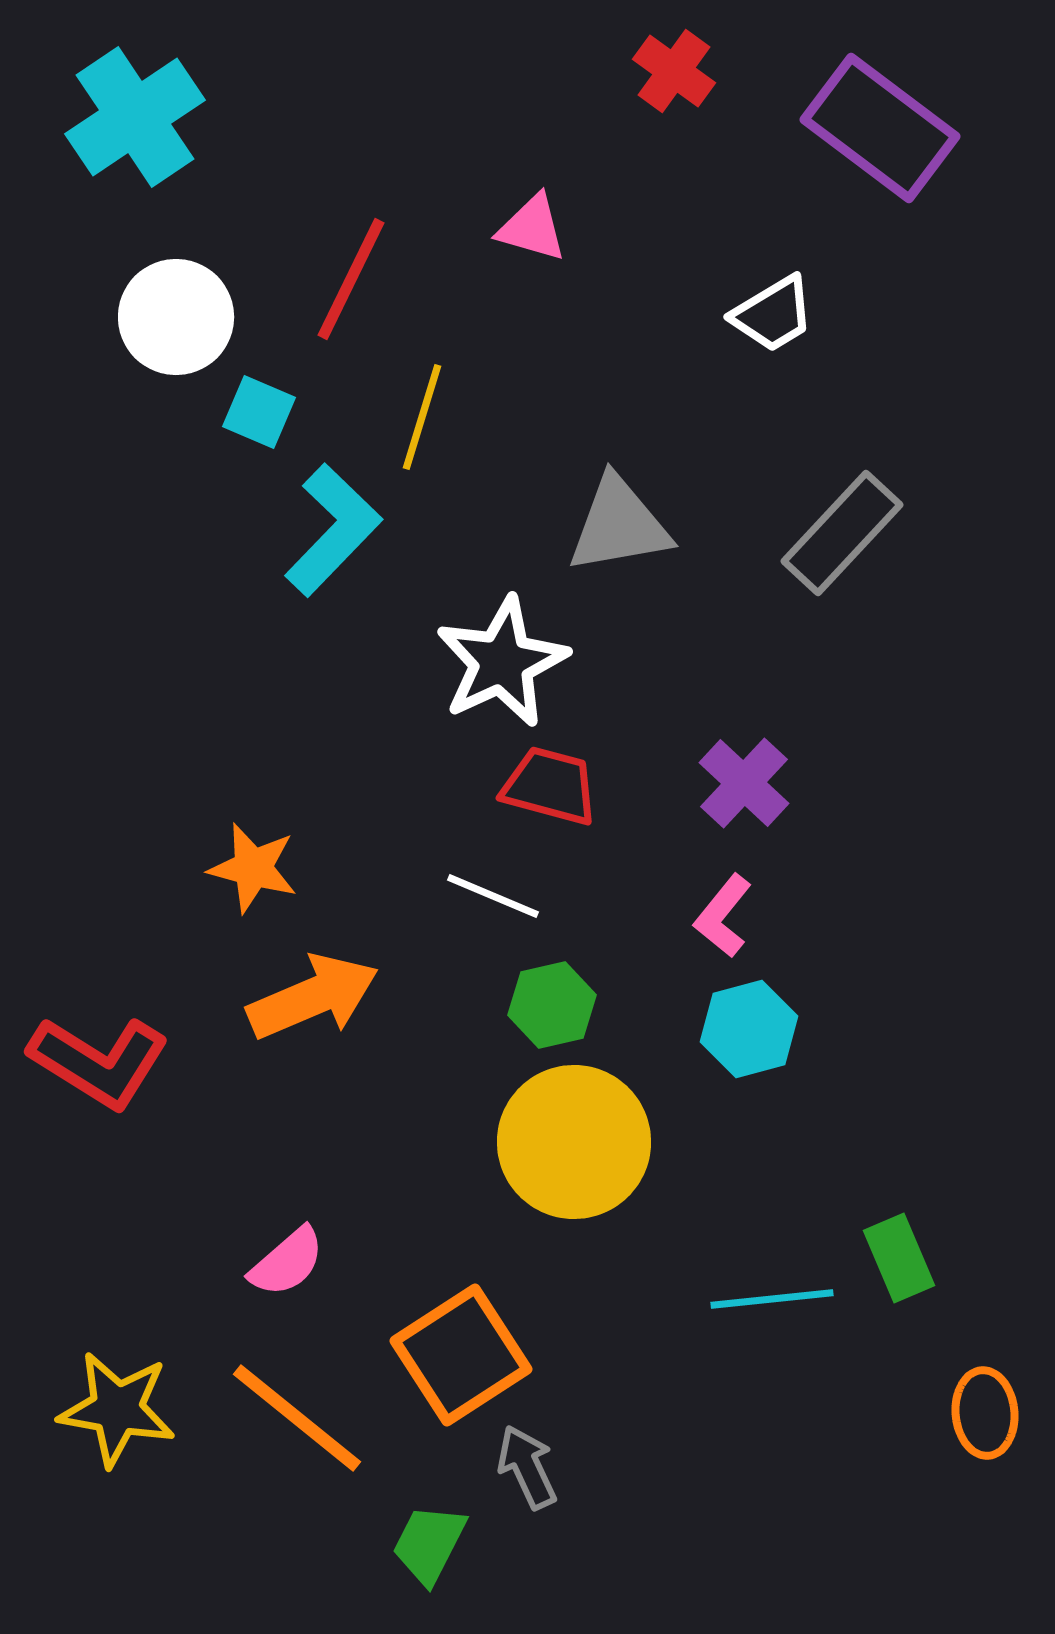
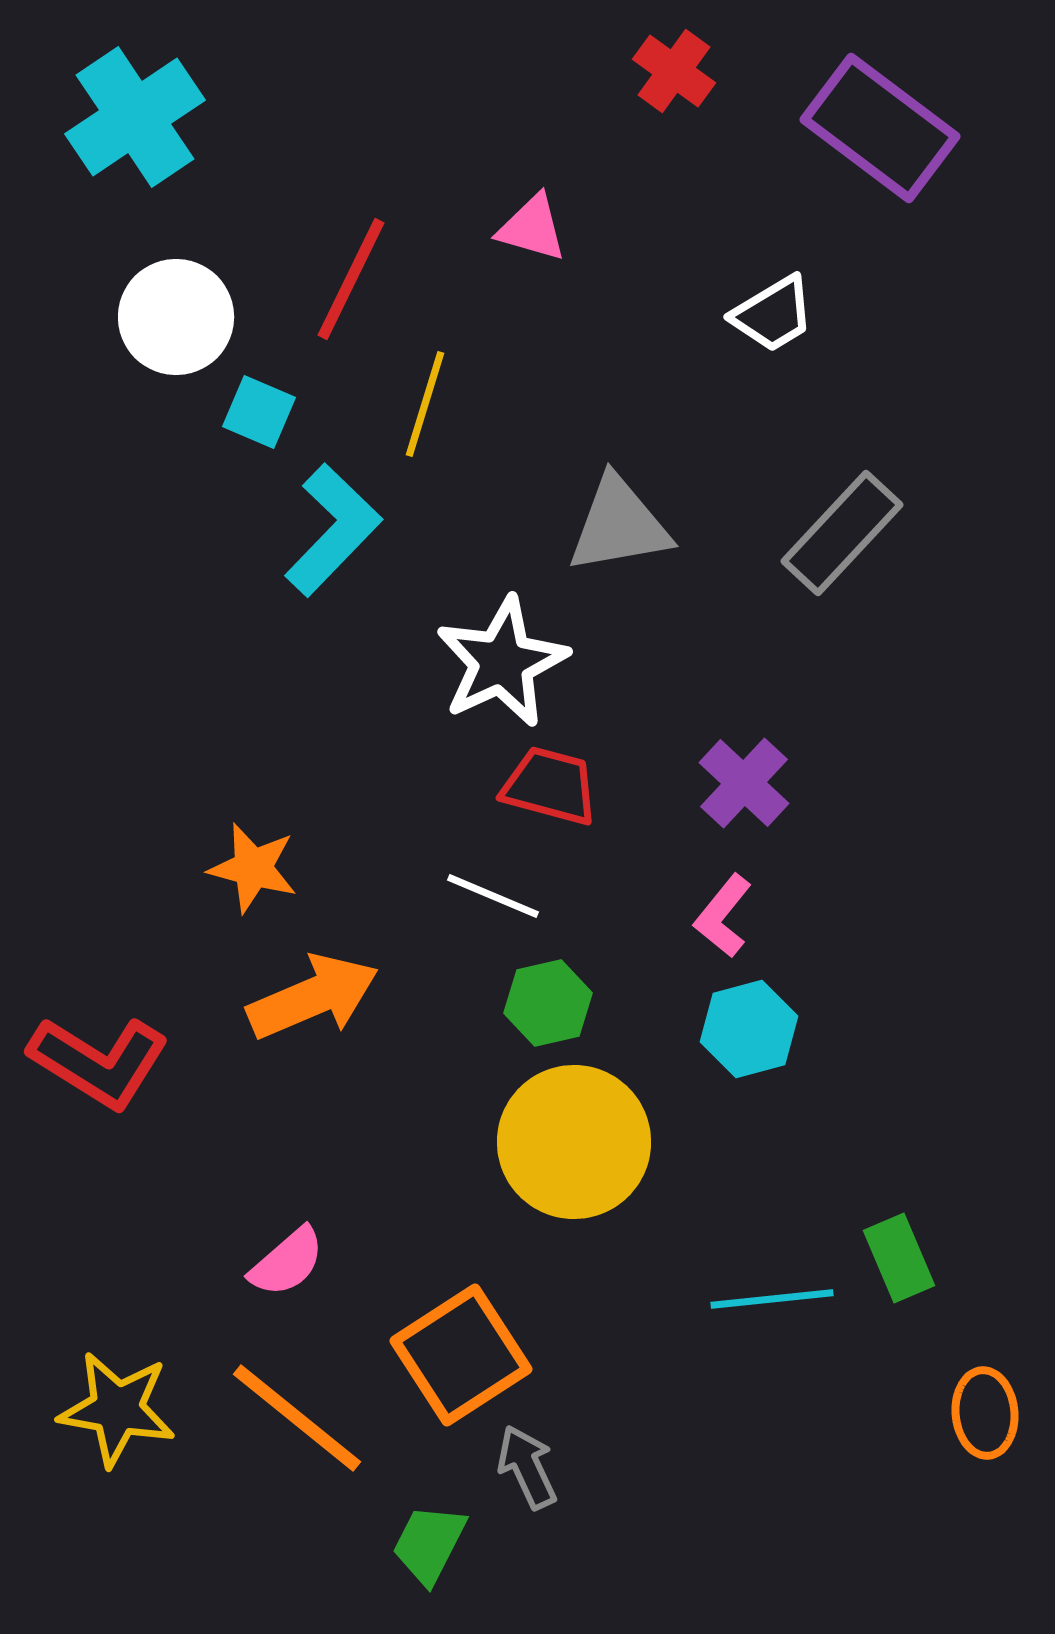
yellow line: moved 3 px right, 13 px up
green hexagon: moved 4 px left, 2 px up
